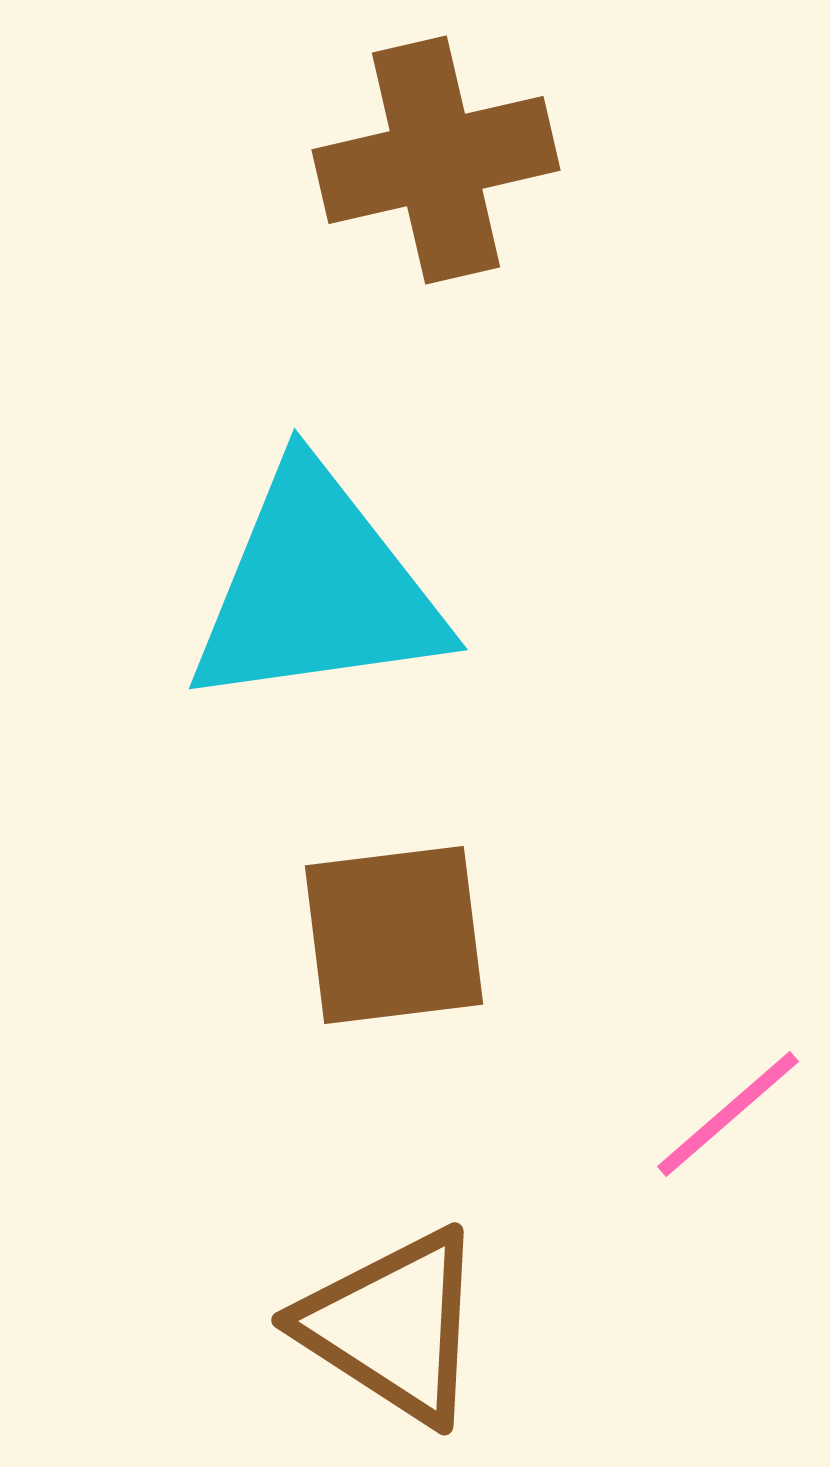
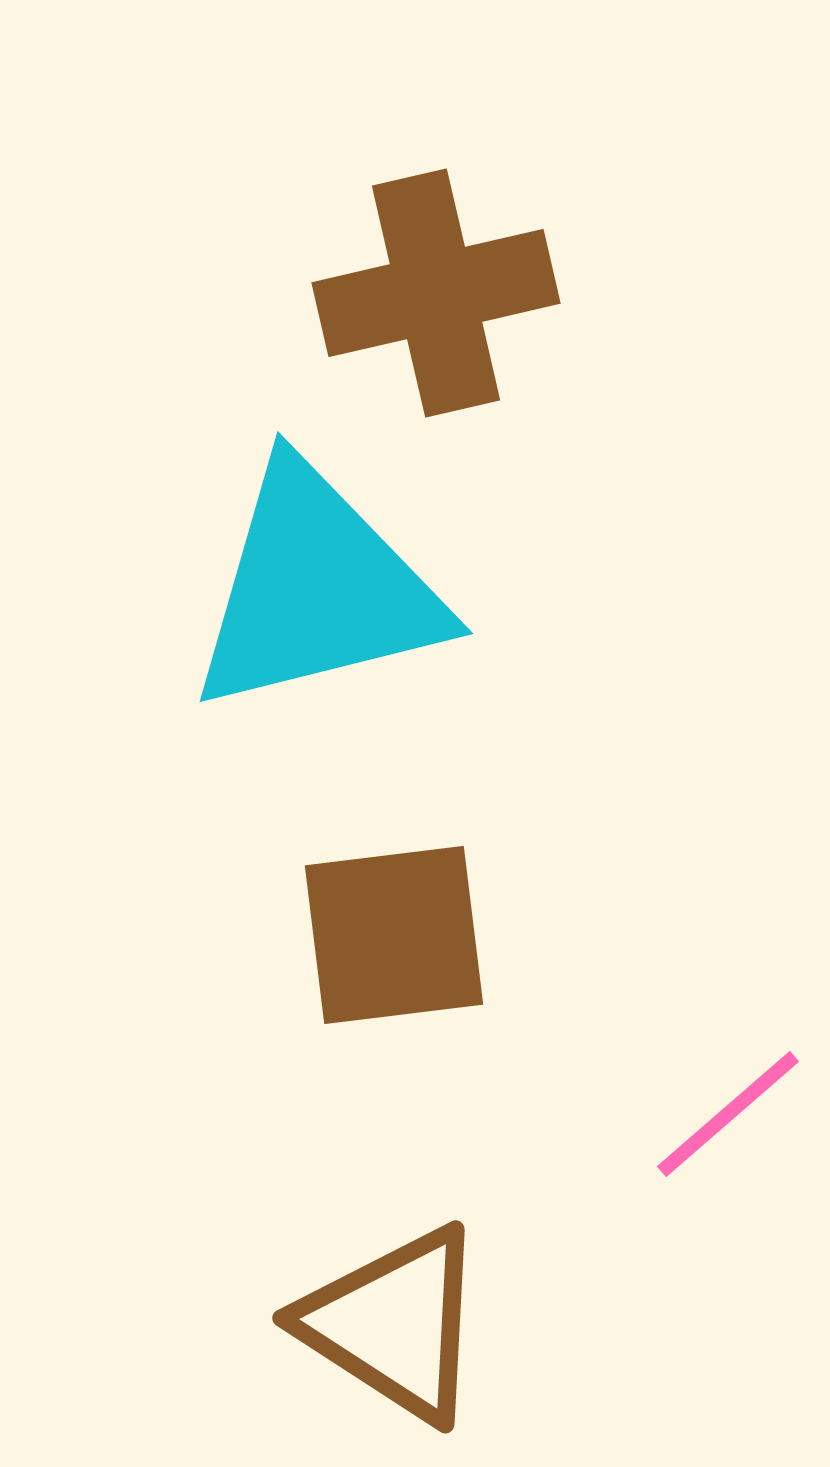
brown cross: moved 133 px down
cyan triangle: rotated 6 degrees counterclockwise
brown triangle: moved 1 px right, 2 px up
